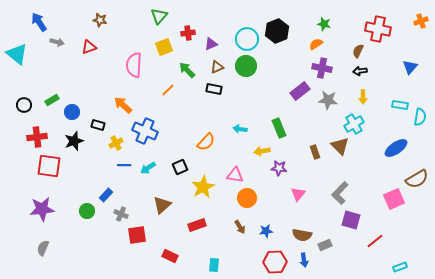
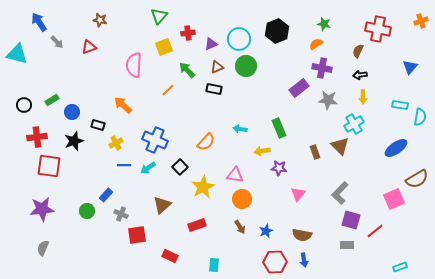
cyan circle at (247, 39): moved 8 px left
gray arrow at (57, 42): rotated 32 degrees clockwise
cyan triangle at (17, 54): rotated 25 degrees counterclockwise
black arrow at (360, 71): moved 4 px down
purple rectangle at (300, 91): moved 1 px left, 3 px up
blue cross at (145, 131): moved 10 px right, 9 px down
black square at (180, 167): rotated 21 degrees counterclockwise
orange circle at (247, 198): moved 5 px left, 1 px down
blue star at (266, 231): rotated 16 degrees counterclockwise
red line at (375, 241): moved 10 px up
gray rectangle at (325, 245): moved 22 px right; rotated 24 degrees clockwise
